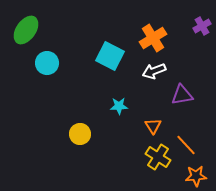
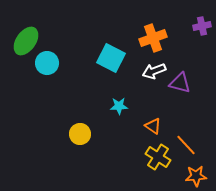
purple cross: rotated 18 degrees clockwise
green ellipse: moved 11 px down
orange cross: rotated 12 degrees clockwise
cyan square: moved 1 px right, 2 px down
purple triangle: moved 2 px left, 12 px up; rotated 25 degrees clockwise
orange triangle: rotated 24 degrees counterclockwise
